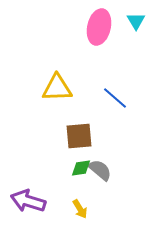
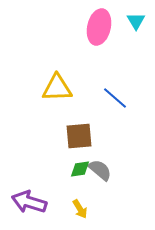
green diamond: moved 1 px left, 1 px down
purple arrow: moved 1 px right, 1 px down
